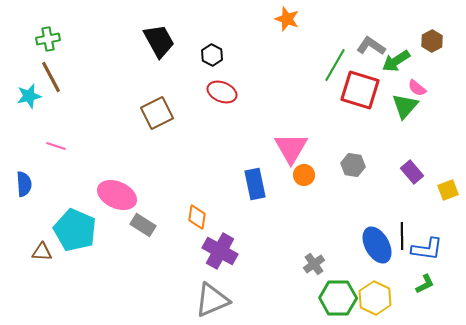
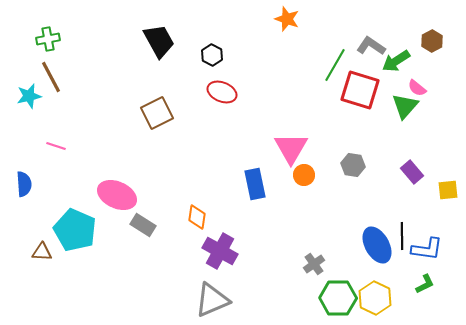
yellow square: rotated 15 degrees clockwise
